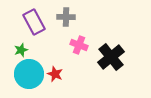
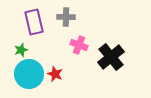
purple rectangle: rotated 15 degrees clockwise
